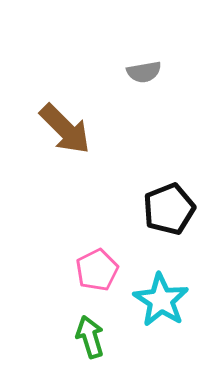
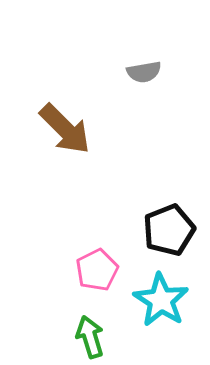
black pentagon: moved 21 px down
